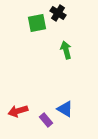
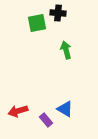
black cross: rotated 28 degrees counterclockwise
